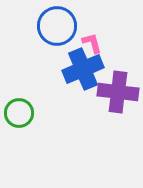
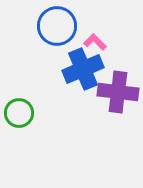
pink L-shape: moved 3 px right, 1 px up; rotated 30 degrees counterclockwise
